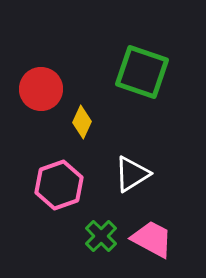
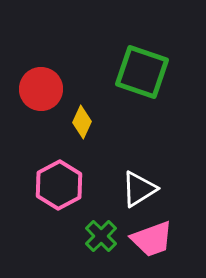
white triangle: moved 7 px right, 15 px down
pink hexagon: rotated 9 degrees counterclockwise
pink trapezoid: rotated 132 degrees clockwise
